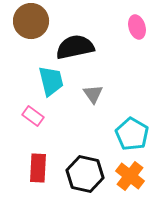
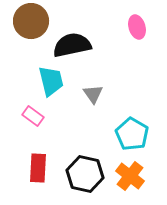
black semicircle: moved 3 px left, 2 px up
